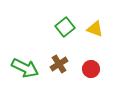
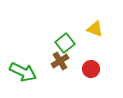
green square: moved 16 px down
brown cross: moved 1 px right, 3 px up
green arrow: moved 2 px left, 4 px down
